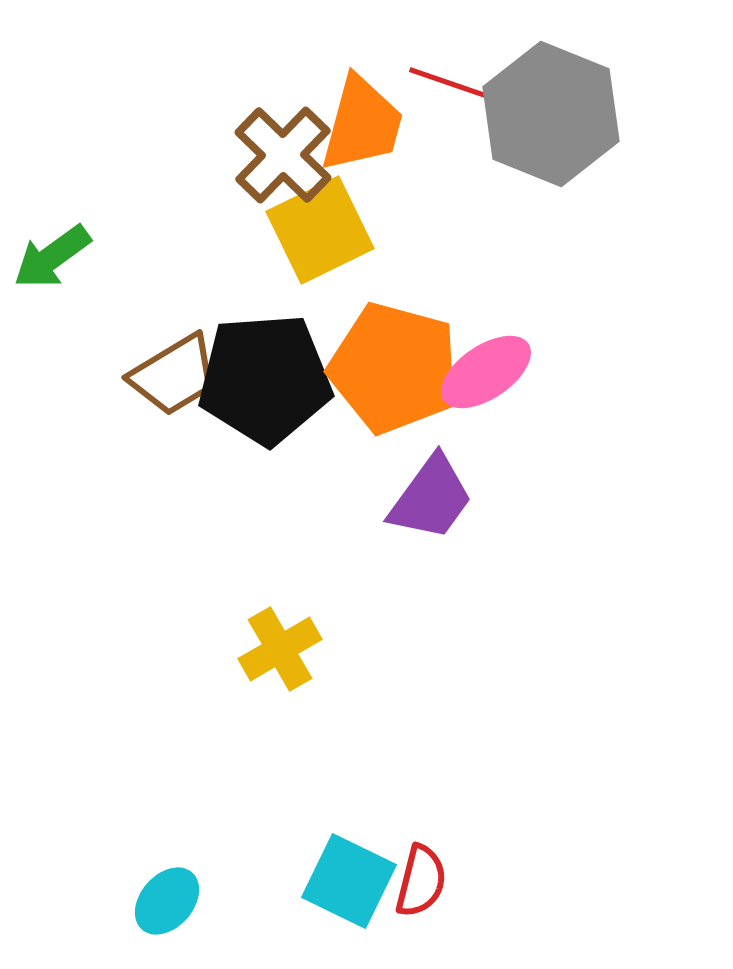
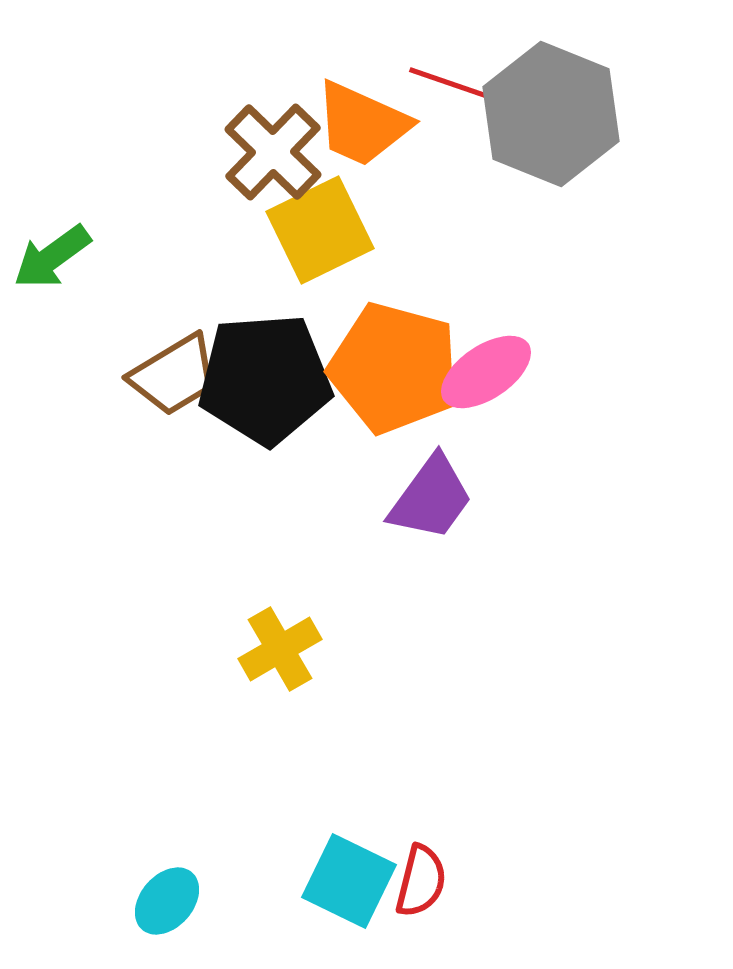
orange trapezoid: rotated 99 degrees clockwise
brown cross: moved 10 px left, 3 px up
